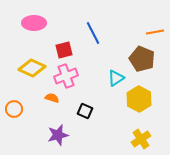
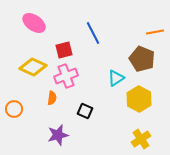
pink ellipse: rotated 35 degrees clockwise
yellow diamond: moved 1 px right, 1 px up
orange semicircle: rotated 80 degrees clockwise
